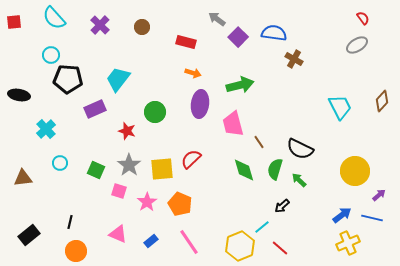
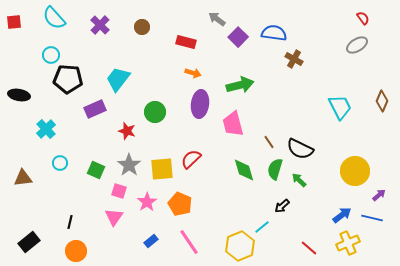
brown diamond at (382, 101): rotated 20 degrees counterclockwise
brown line at (259, 142): moved 10 px right
pink triangle at (118, 234): moved 4 px left, 17 px up; rotated 42 degrees clockwise
black rectangle at (29, 235): moved 7 px down
red line at (280, 248): moved 29 px right
